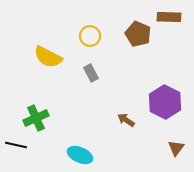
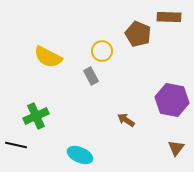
yellow circle: moved 12 px right, 15 px down
gray rectangle: moved 3 px down
purple hexagon: moved 7 px right, 2 px up; rotated 16 degrees counterclockwise
green cross: moved 2 px up
